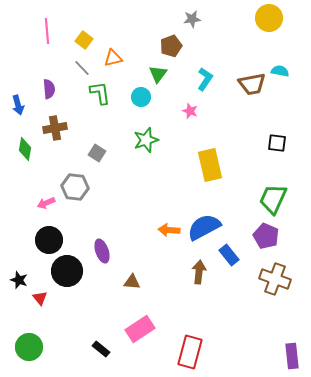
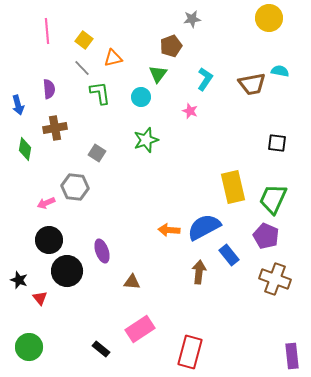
yellow rectangle at (210, 165): moved 23 px right, 22 px down
